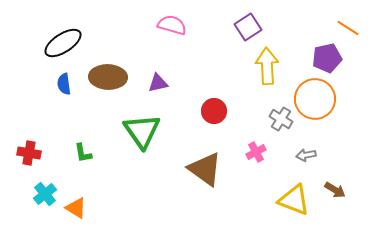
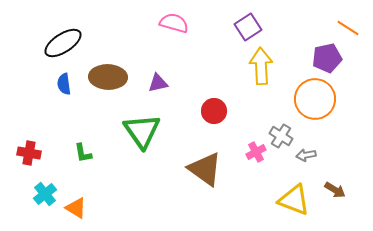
pink semicircle: moved 2 px right, 2 px up
yellow arrow: moved 6 px left
gray cross: moved 17 px down
